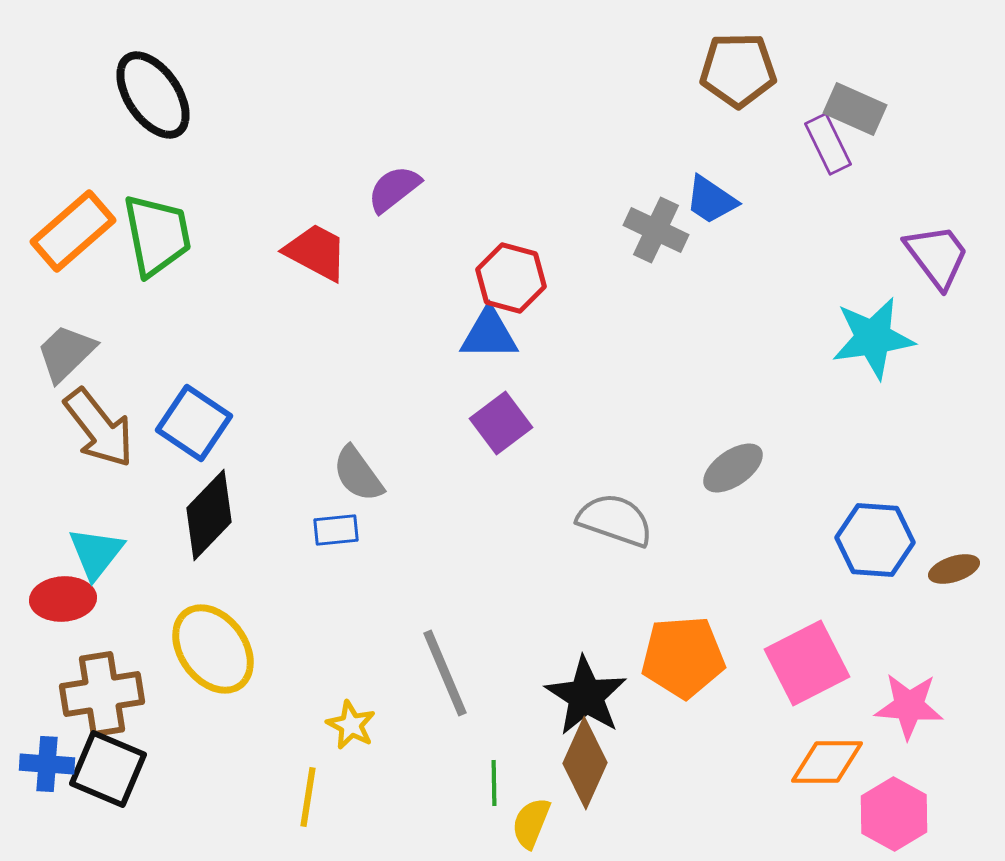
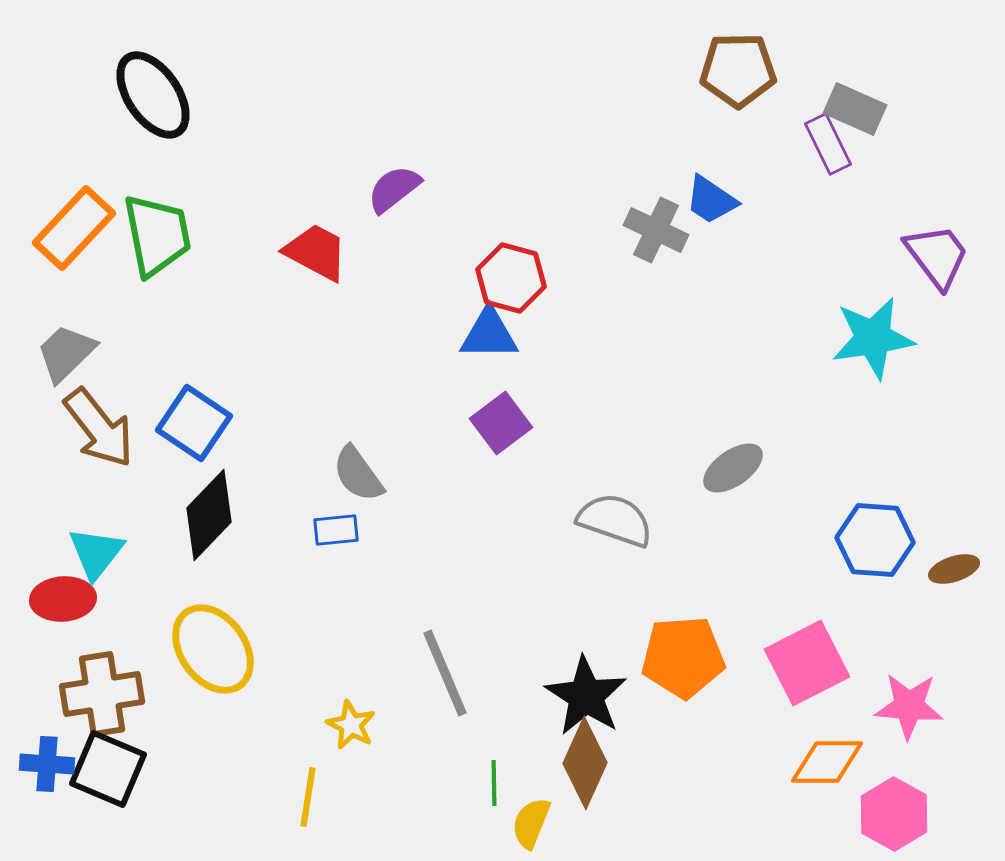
orange rectangle at (73, 231): moved 1 px right, 3 px up; rotated 6 degrees counterclockwise
